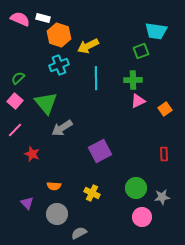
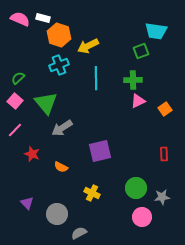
purple square: rotated 15 degrees clockwise
orange semicircle: moved 7 px right, 19 px up; rotated 24 degrees clockwise
